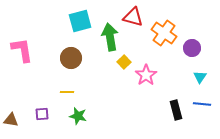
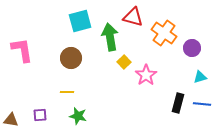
cyan triangle: rotated 40 degrees clockwise
black rectangle: moved 2 px right, 7 px up; rotated 30 degrees clockwise
purple square: moved 2 px left, 1 px down
